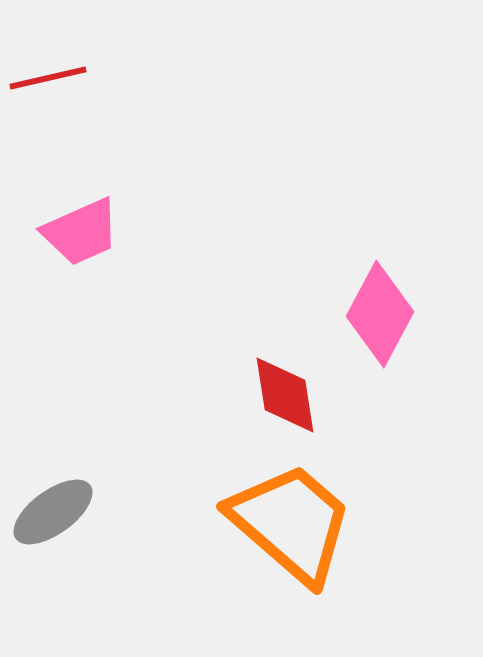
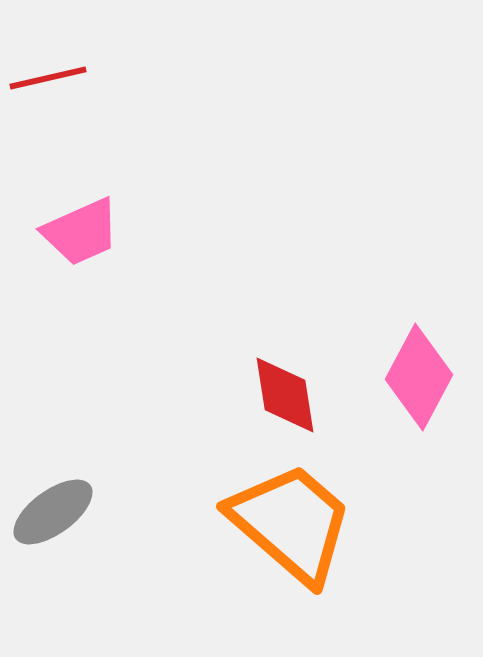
pink diamond: moved 39 px right, 63 px down
